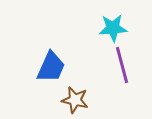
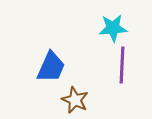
purple line: rotated 18 degrees clockwise
brown star: rotated 12 degrees clockwise
